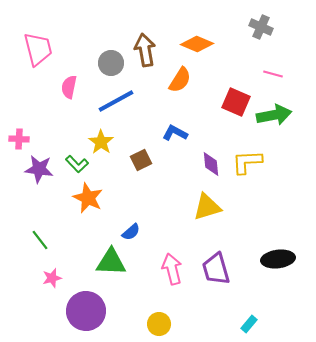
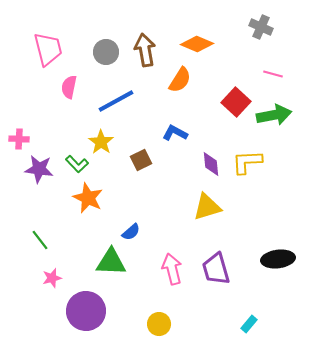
pink trapezoid: moved 10 px right
gray circle: moved 5 px left, 11 px up
red square: rotated 20 degrees clockwise
